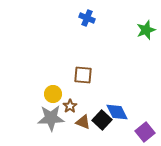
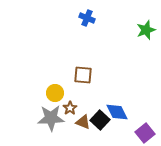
yellow circle: moved 2 px right, 1 px up
brown star: moved 2 px down
black square: moved 2 px left
purple square: moved 1 px down
